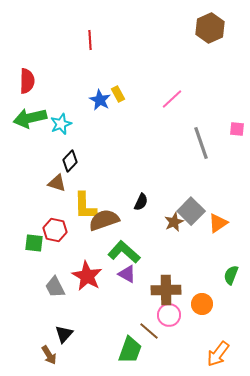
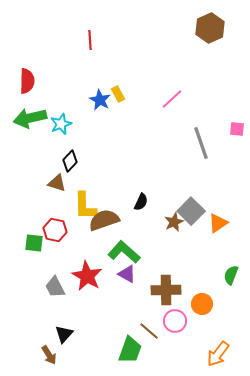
pink circle: moved 6 px right, 6 px down
